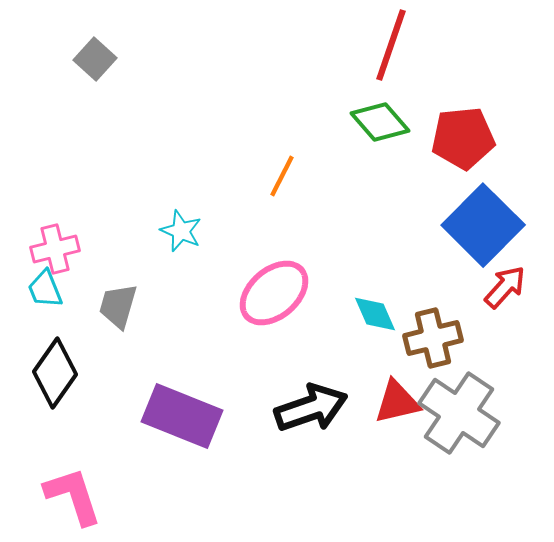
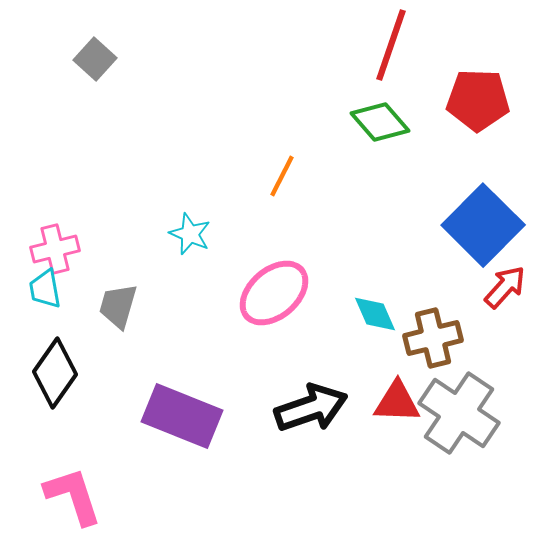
red pentagon: moved 15 px right, 38 px up; rotated 8 degrees clockwise
cyan star: moved 9 px right, 3 px down
cyan trapezoid: rotated 12 degrees clockwise
red triangle: rotated 15 degrees clockwise
